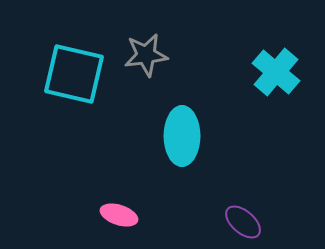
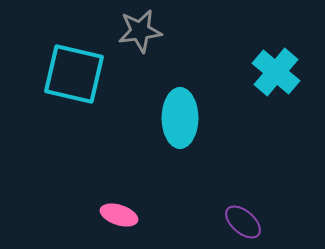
gray star: moved 6 px left, 24 px up
cyan ellipse: moved 2 px left, 18 px up
